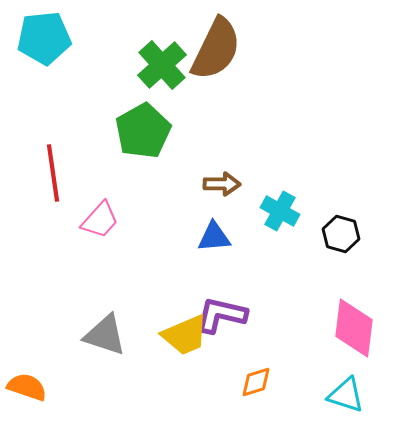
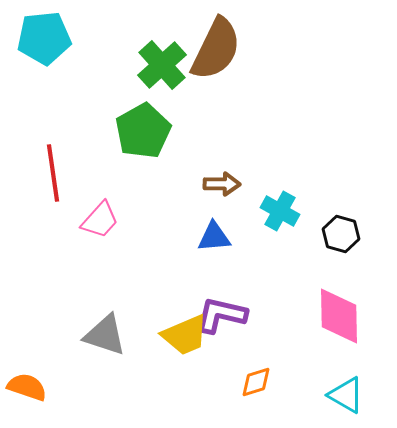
pink diamond: moved 15 px left, 12 px up; rotated 8 degrees counterclockwise
cyan triangle: rotated 12 degrees clockwise
